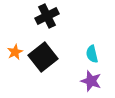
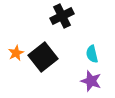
black cross: moved 15 px right
orange star: moved 1 px right, 1 px down
